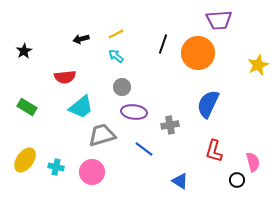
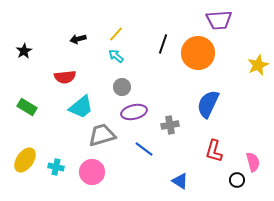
yellow line: rotated 21 degrees counterclockwise
black arrow: moved 3 px left
purple ellipse: rotated 20 degrees counterclockwise
